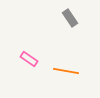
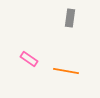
gray rectangle: rotated 42 degrees clockwise
